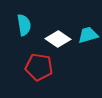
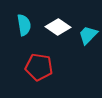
cyan trapezoid: rotated 30 degrees counterclockwise
white diamond: moved 12 px up
